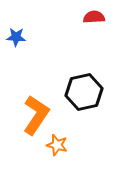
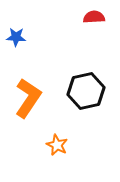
black hexagon: moved 2 px right, 1 px up
orange L-shape: moved 8 px left, 17 px up
orange star: rotated 10 degrees clockwise
